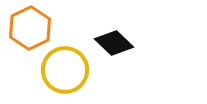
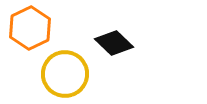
yellow circle: moved 4 px down
